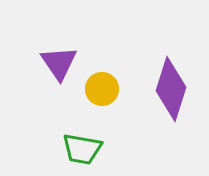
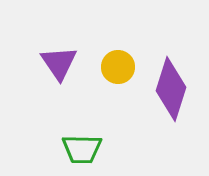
yellow circle: moved 16 px right, 22 px up
green trapezoid: rotated 9 degrees counterclockwise
